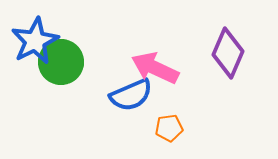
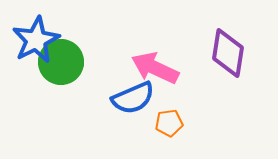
blue star: moved 1 px right, 1 px up
purple diamond: rotated 15 degrees counterclockwise
blue semicircle: moved 2 px right, 3 px down
orange pentagon: moved 5 px up
